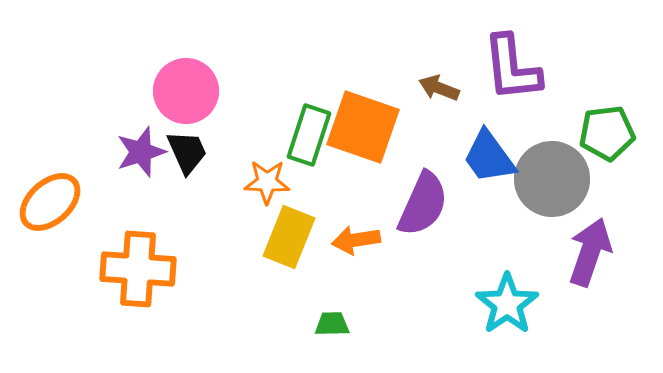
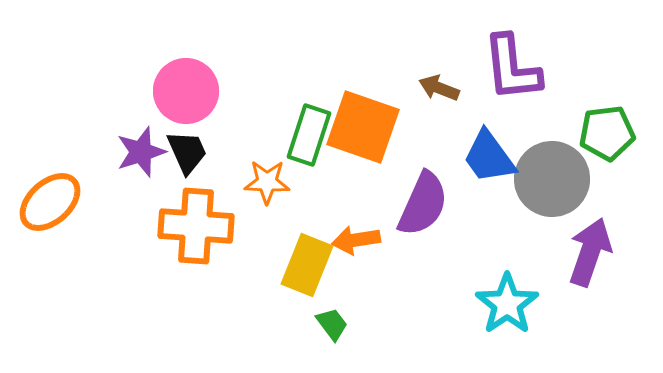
yellow rectangle: moved 18 px right, 28 px down
orange cross: moved 58 px right, 43 px up
green trapezoid: rotated 54 degrees clockwise
